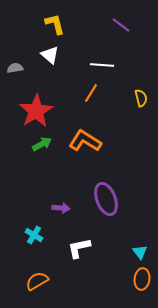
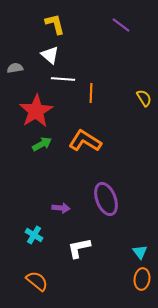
white line: moved 39 px left, 14 px down
orange line: rotated 30 degrees counterclockwise
yellow semicircle: moved 3 px right; rotated 18 degrees counterclockwise
orange semicircle: rotated 70 degrees clockwise
